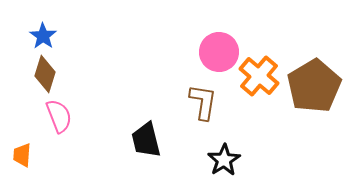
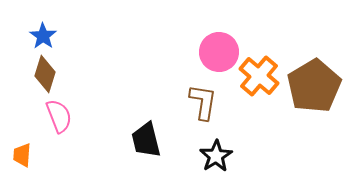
black star: moved 8 px left, 4 px up
